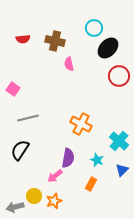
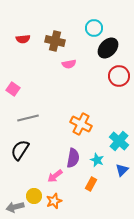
pink semicircle: rotated 88 degrees counterclockwise
purple semicircle: moved 5 px right
